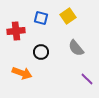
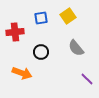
blue square: rotated 24 degrees counterclockwise
red cross: moved 1 px left, 1 px down
